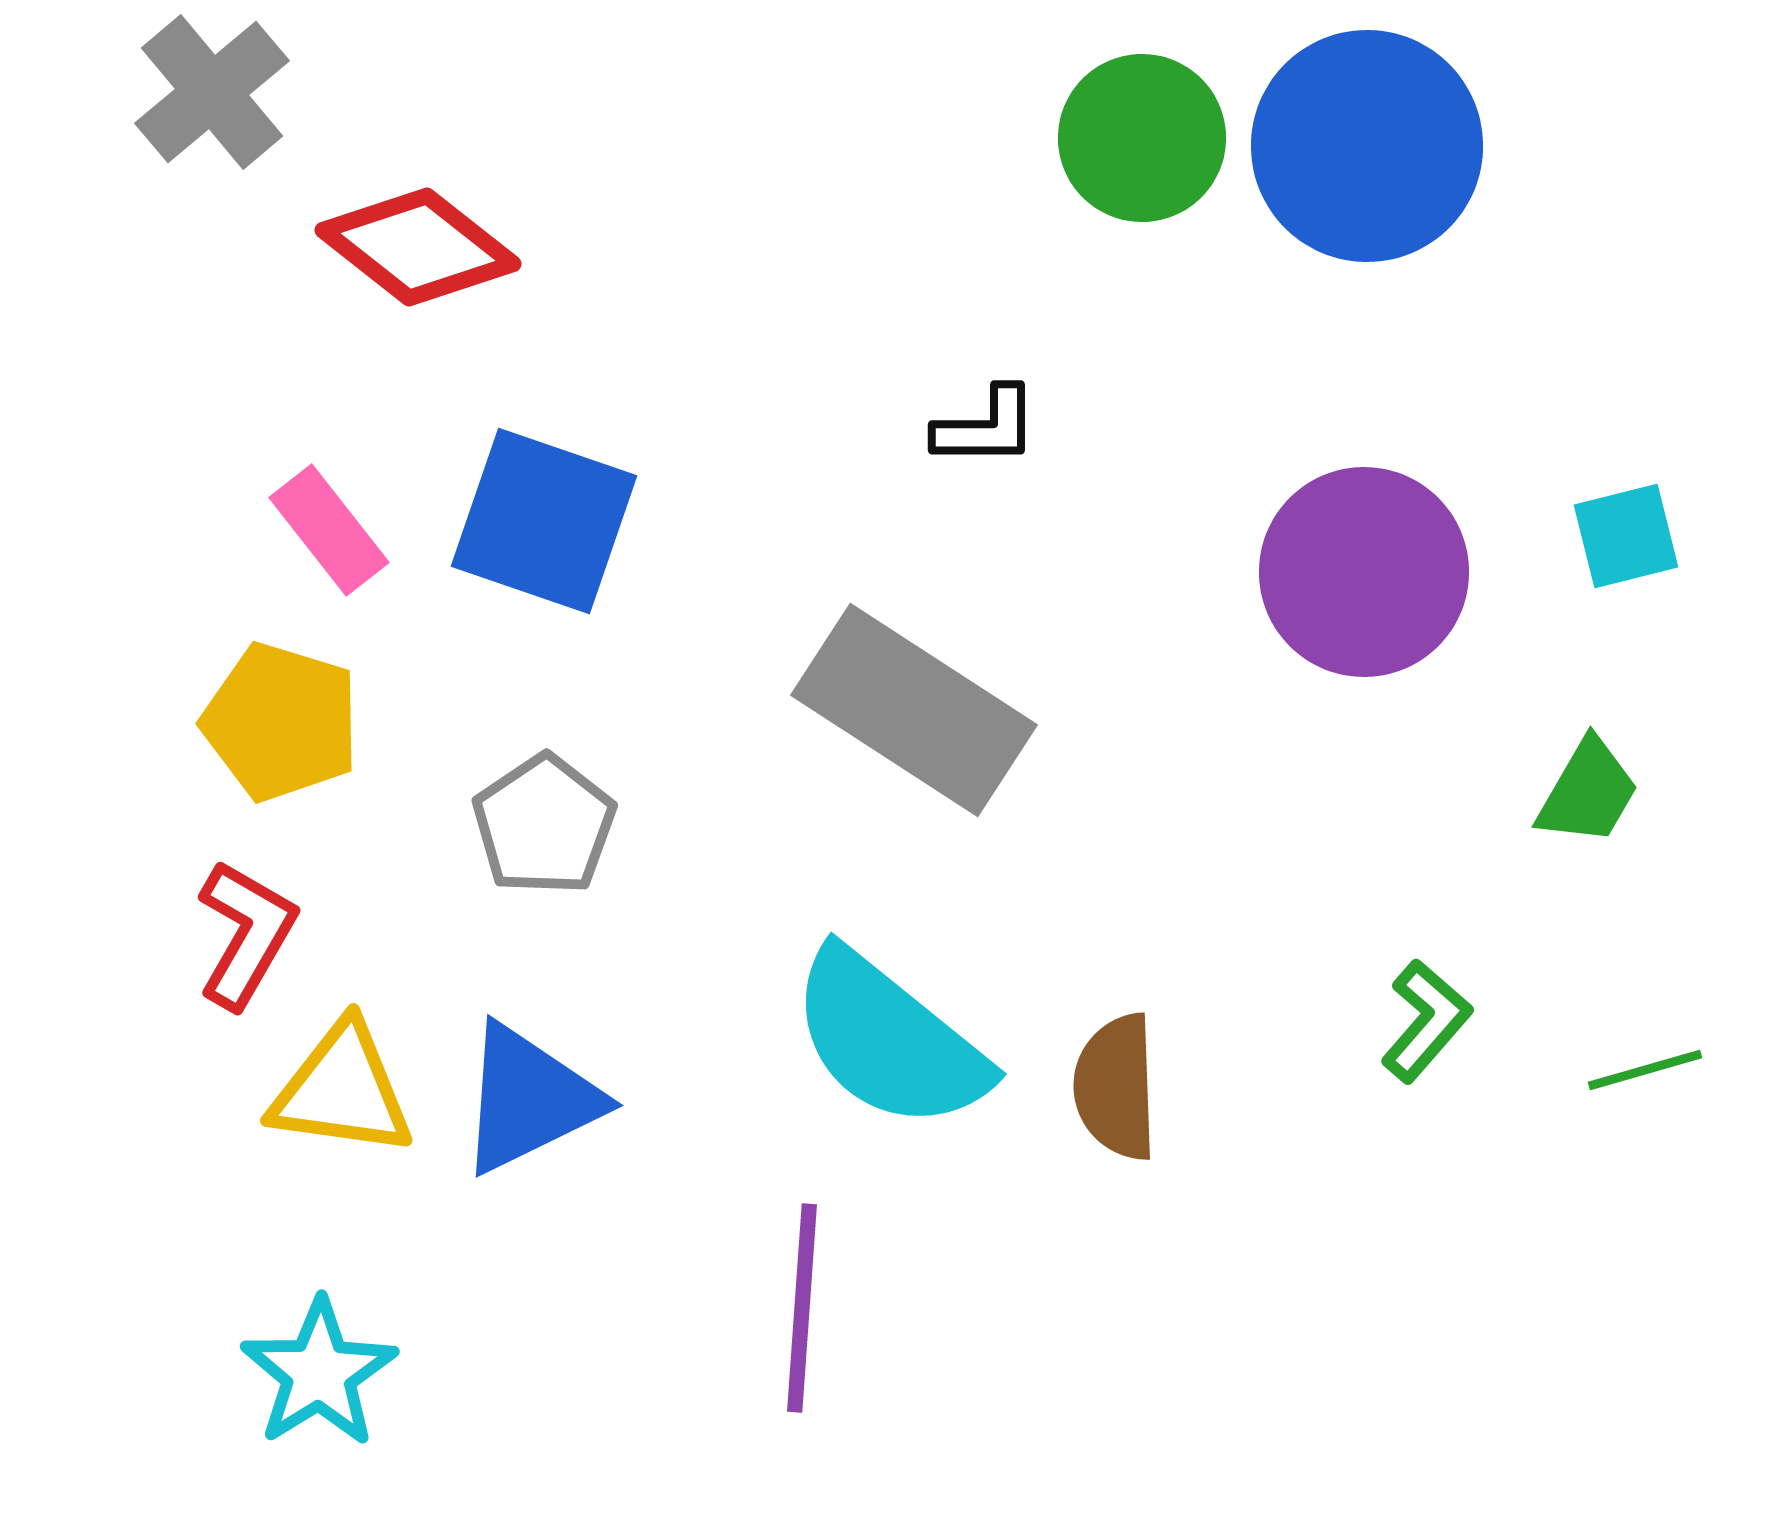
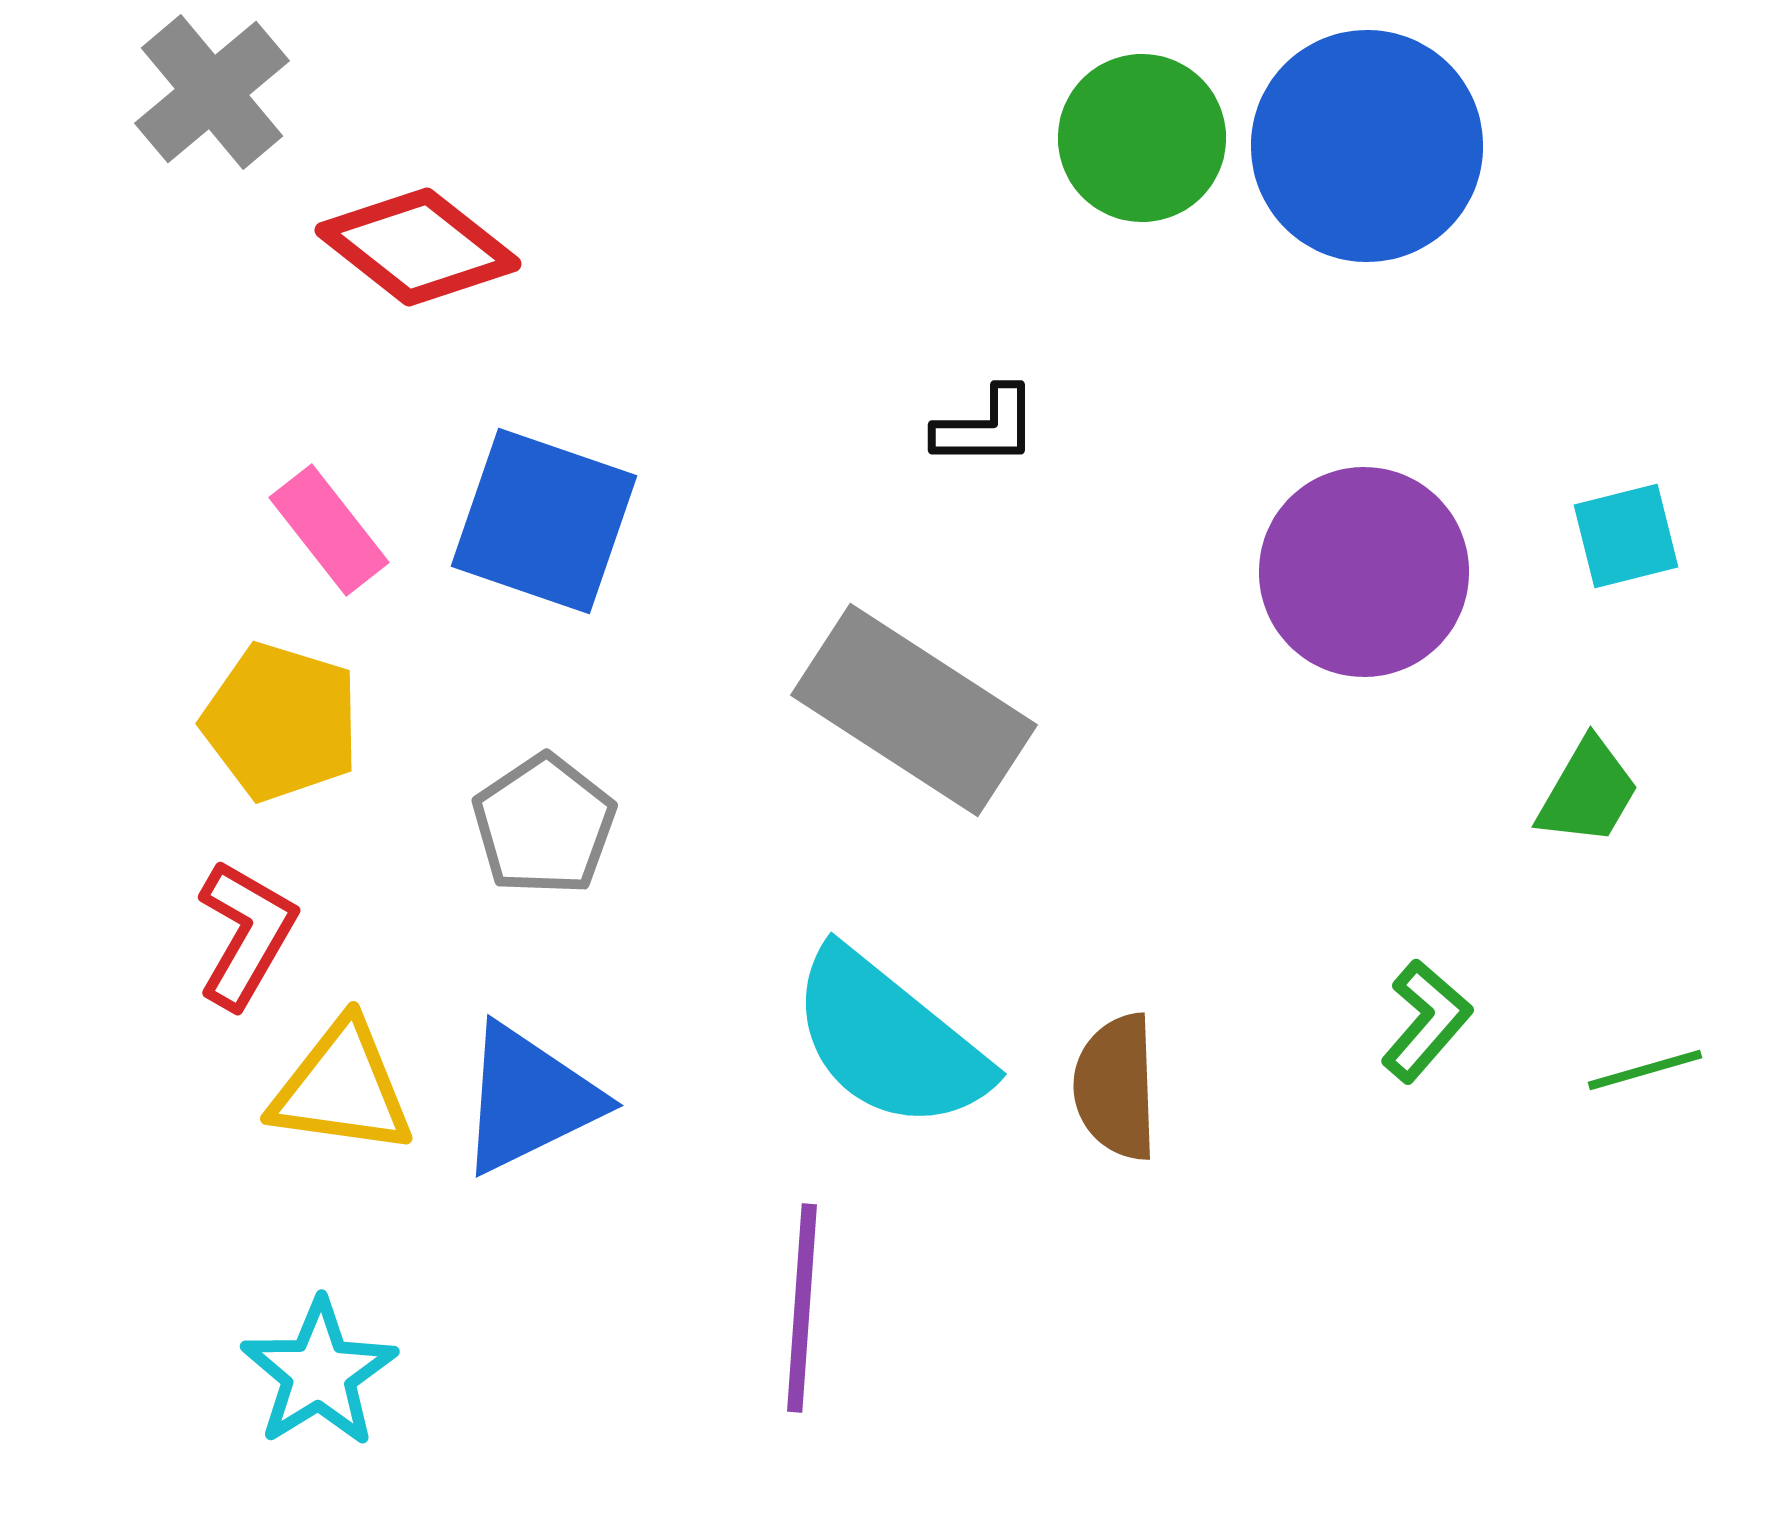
yellow triangle: moved 2 px up
